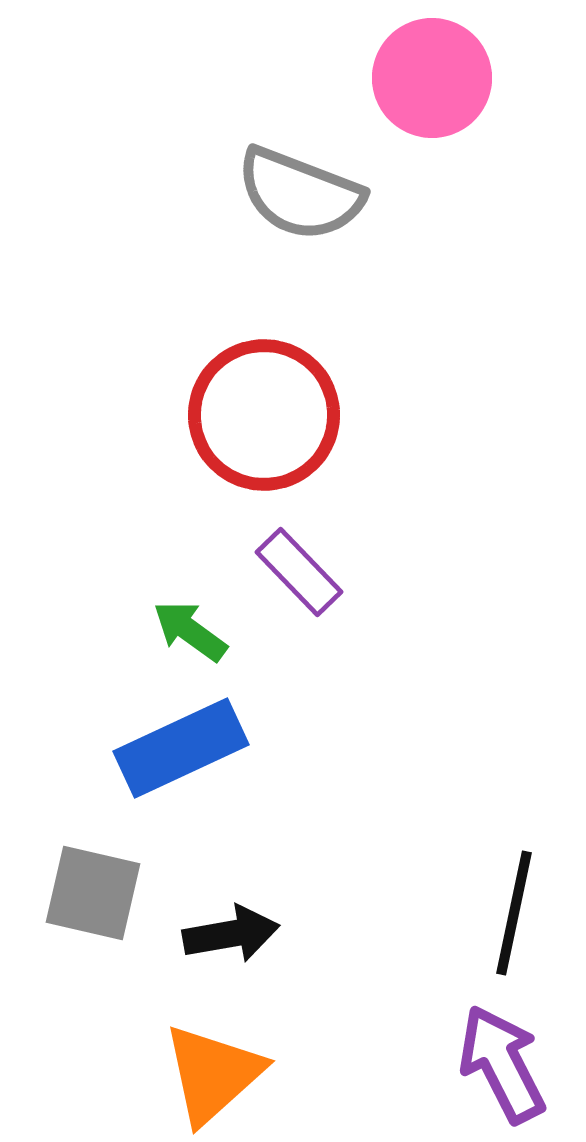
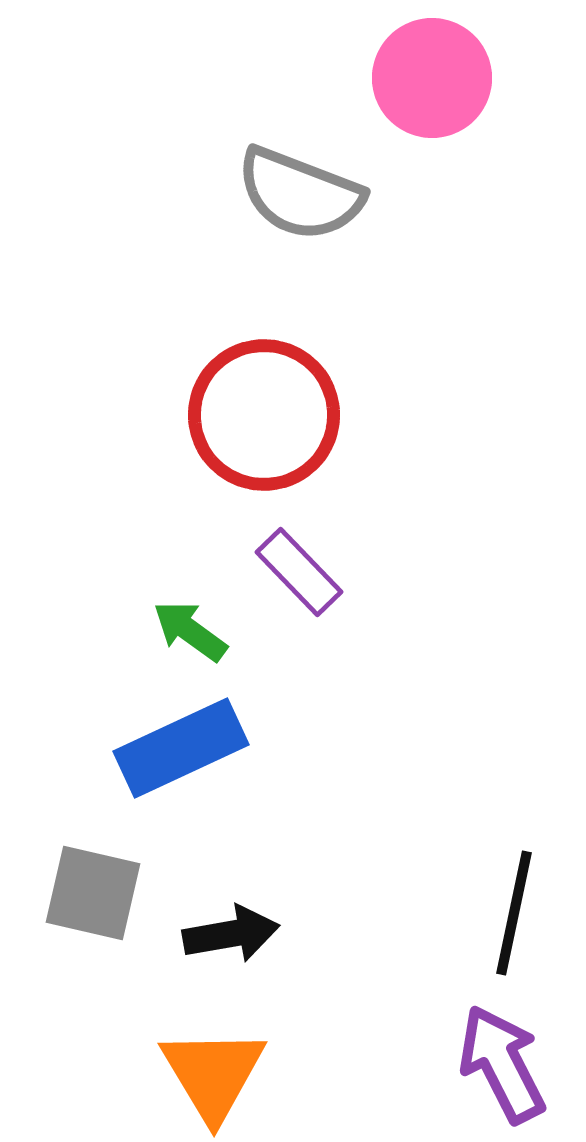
orange triangle: rotated 19 degrees counterclockwise
